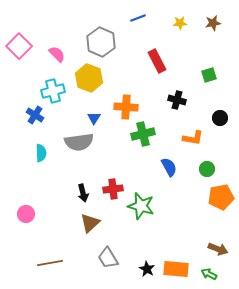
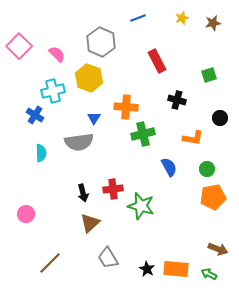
yellow star: moved 2 px right, 5 px up; rotated 16 degrees counterclockwise
orange pentagon: moved 8 px left
brown line: rotated 35 degrees counterclockwise
